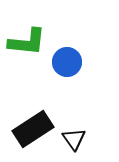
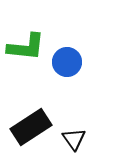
green L-shape: moved 1 px left, 5 px down
black rectangle: moved 2 px left, 2 px up
